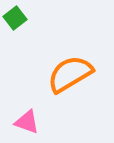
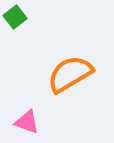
green square: moved 1 px up
